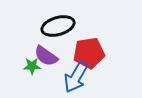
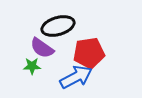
purple semicircle: moved 4 px left, 8 px up
blue arrow: rotated 148 degrees counterclockwise
